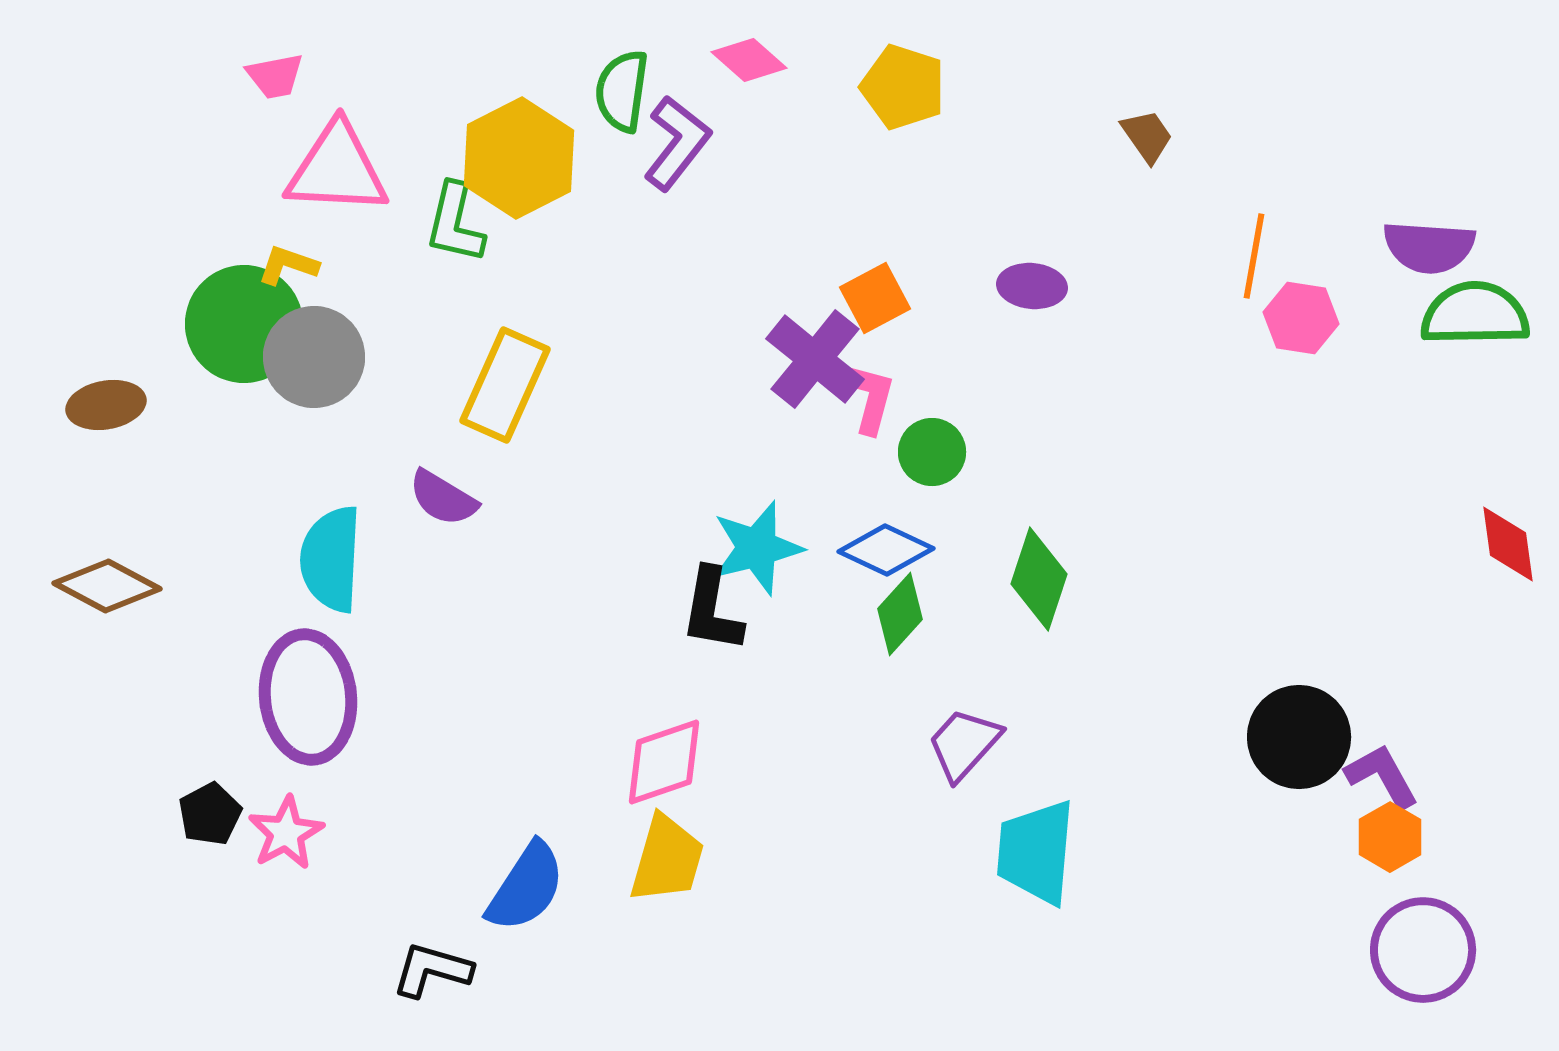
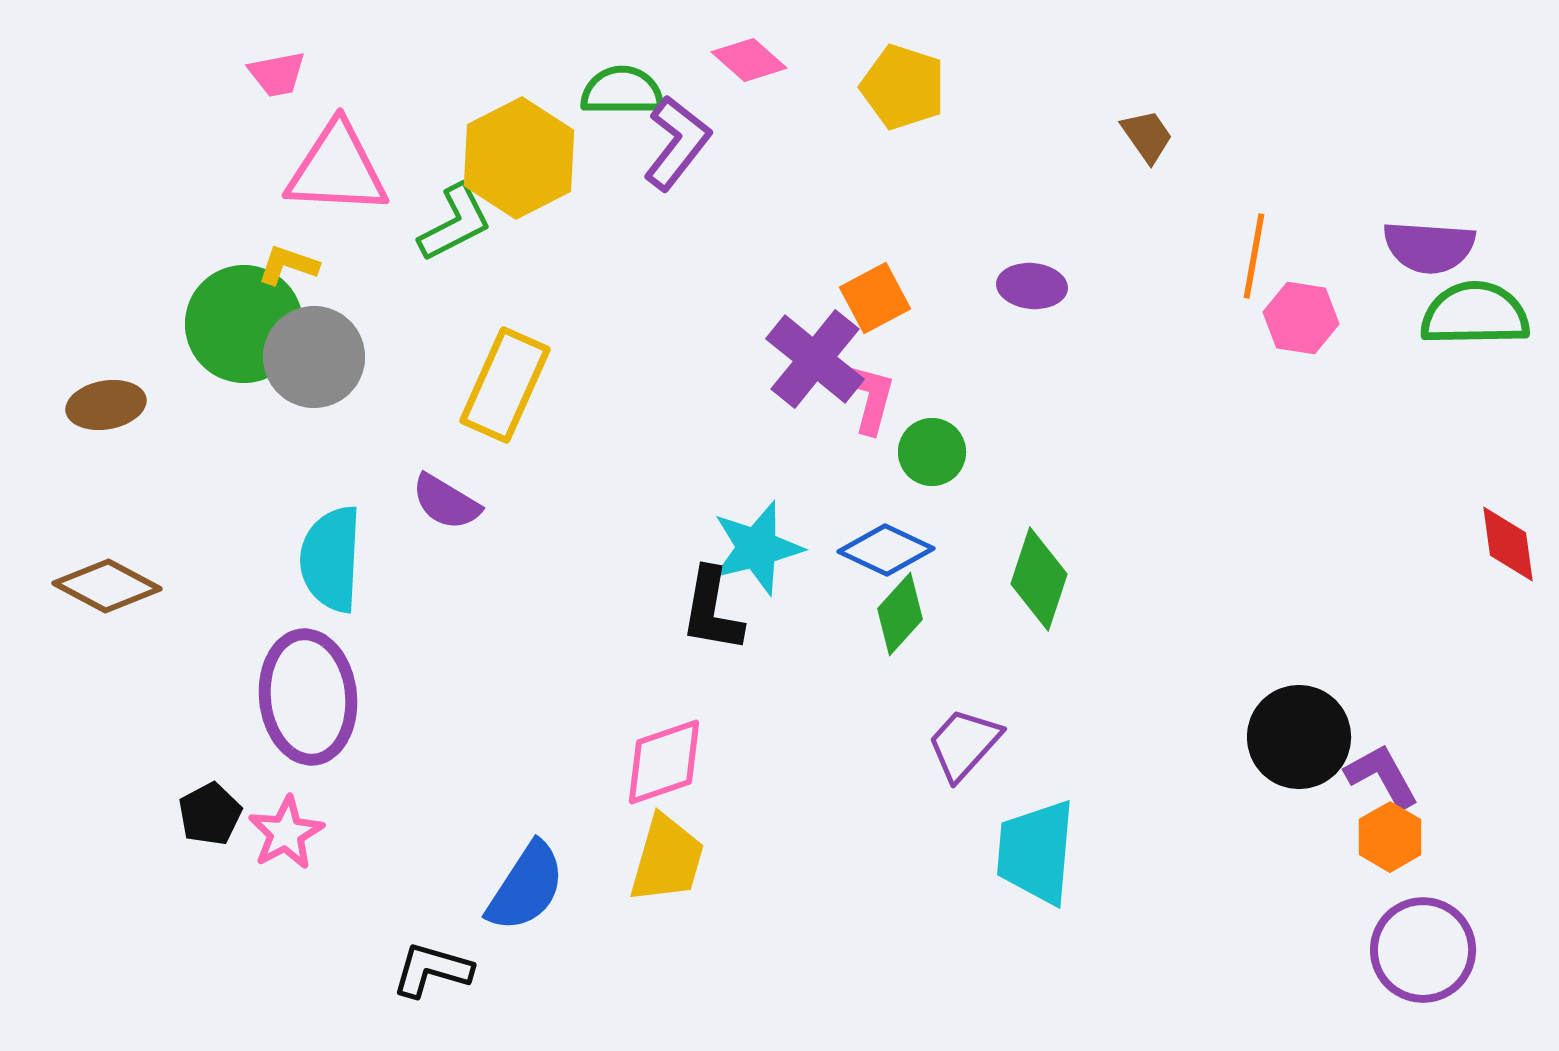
pink trapezoid at (275, 76): moved 2 px right, 2 px up
green semicircle at (622, 91): rotated 82 degrees clockwise
green L-shape at (455, 223): rotated 130 degrees counterclockwise
purple semicircle at (443, 498): moved 3 px right, 4 px down
